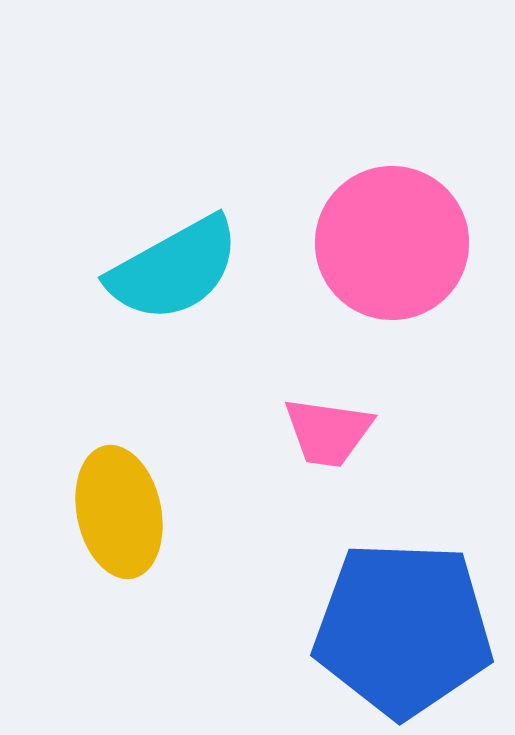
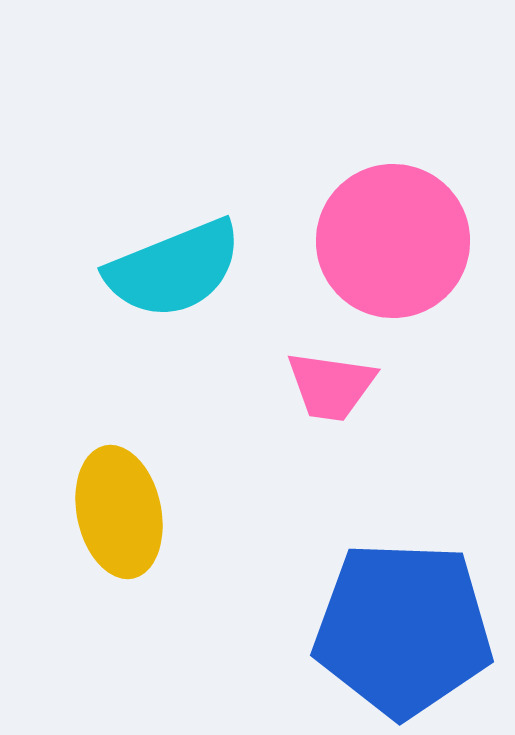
pink circle: moved 1 px right, 2 px up
cyan semicircle: rotated 7 degrees clockwise
pink trapezoid: moved 3 px right, 46 px up
